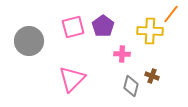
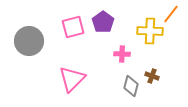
purple pentagon: moved 4 px up
